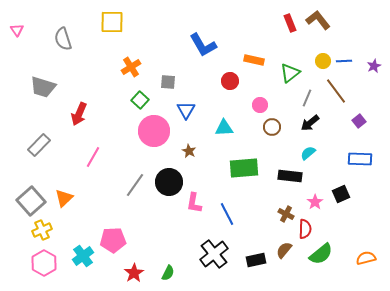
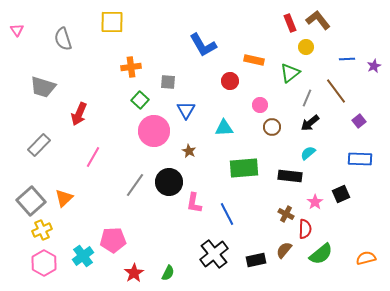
yellow circle at (323, 61): moved 17 px left, 14 px up
blue line at (344, 61): moved 3 px right, 2 px up
orange cross at (131, 67): rotated 24 degrees clockwise
